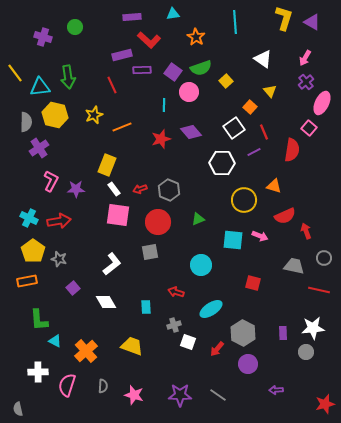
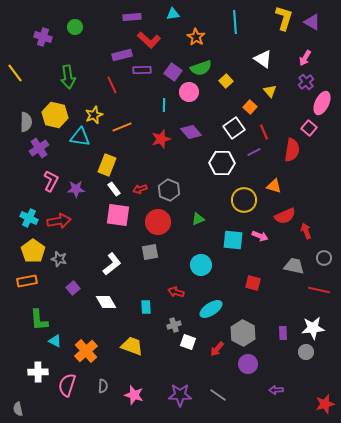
cyan triangle at (40, 87): moved 40 px right, 50 px down; rotated 15 degrees clockwise
